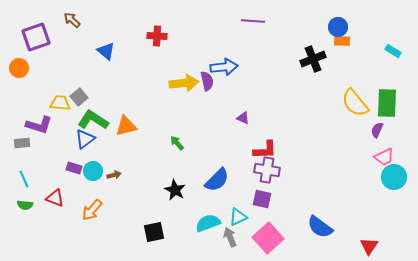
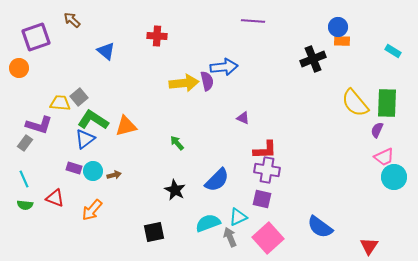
gray rectangle at (22, 143): moved 3 px right; rotated 49 degrees counterclockwise
